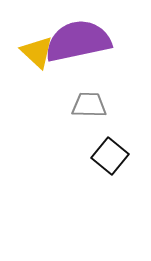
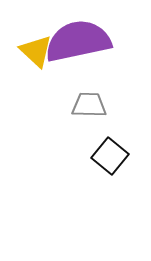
yellow triangle: moved 1 px left, 1 px up
